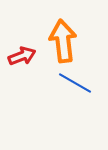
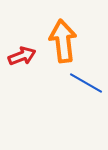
blue line: moved 11 px right
